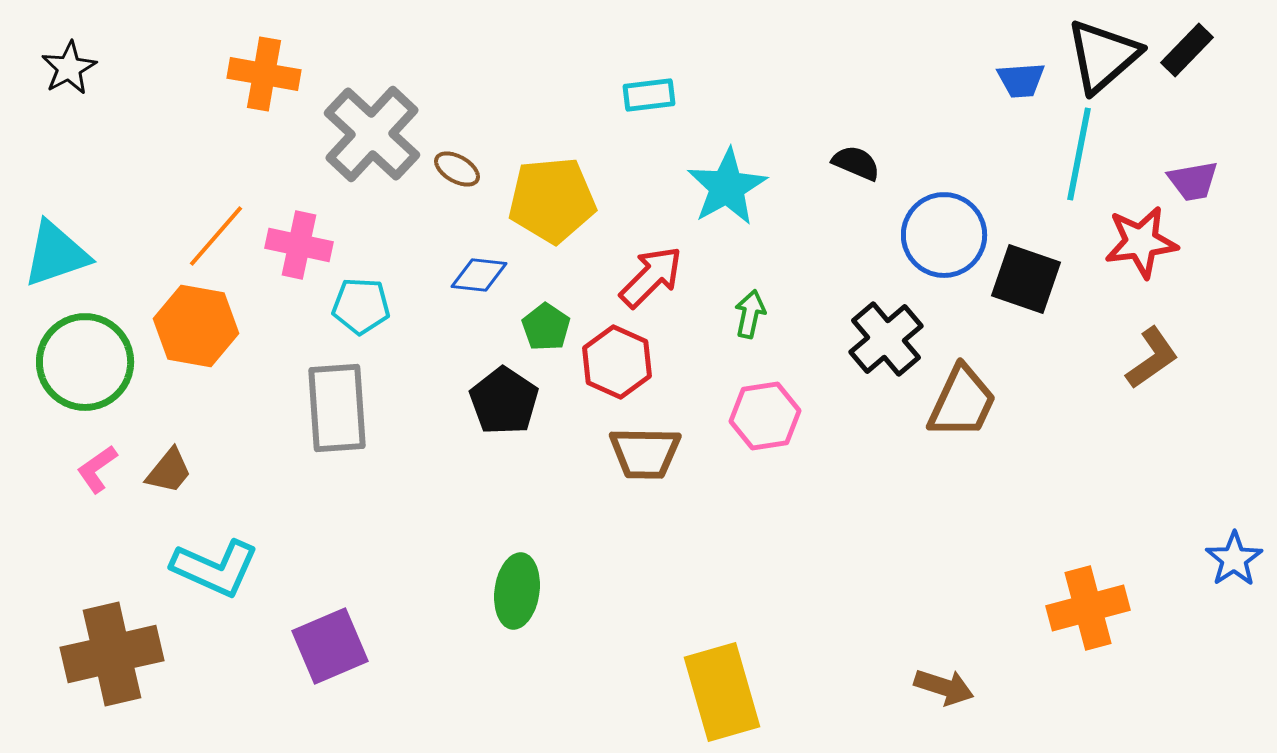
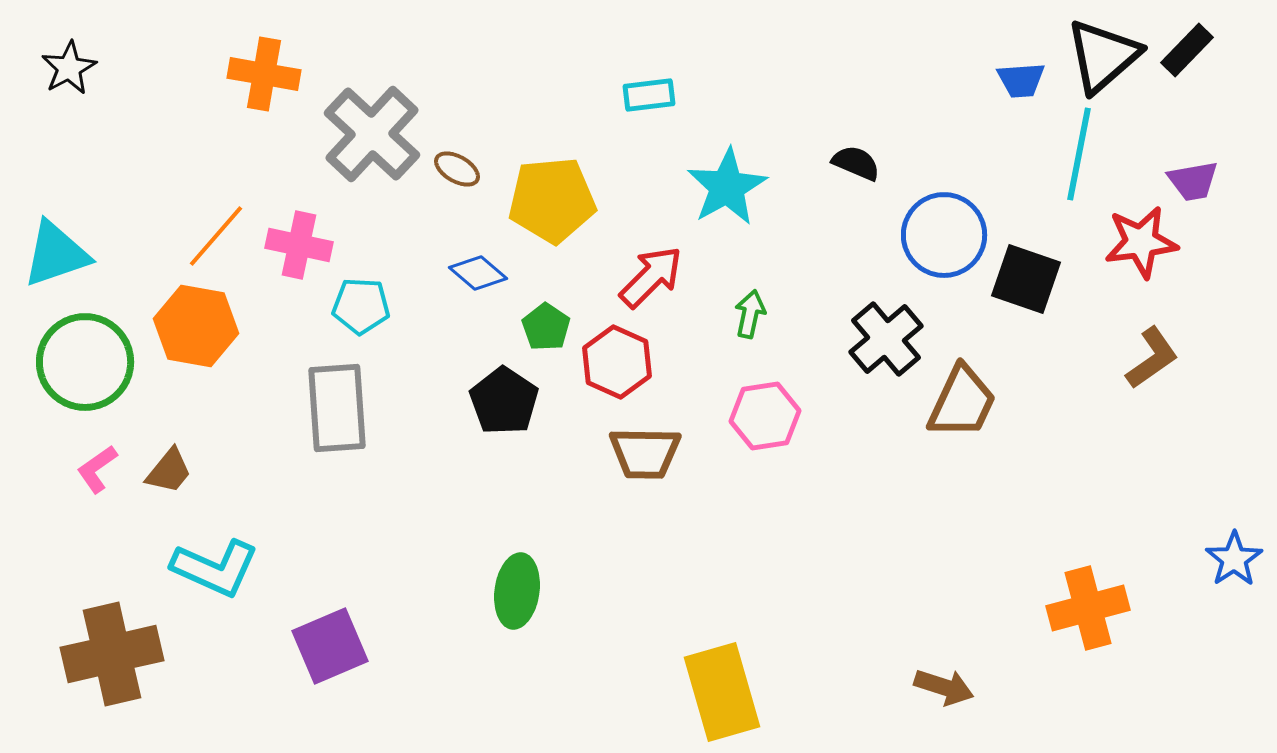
blue diamond at (479, 275): moved 1 px left, 2 px up; rotated 34 degrees clockwise
